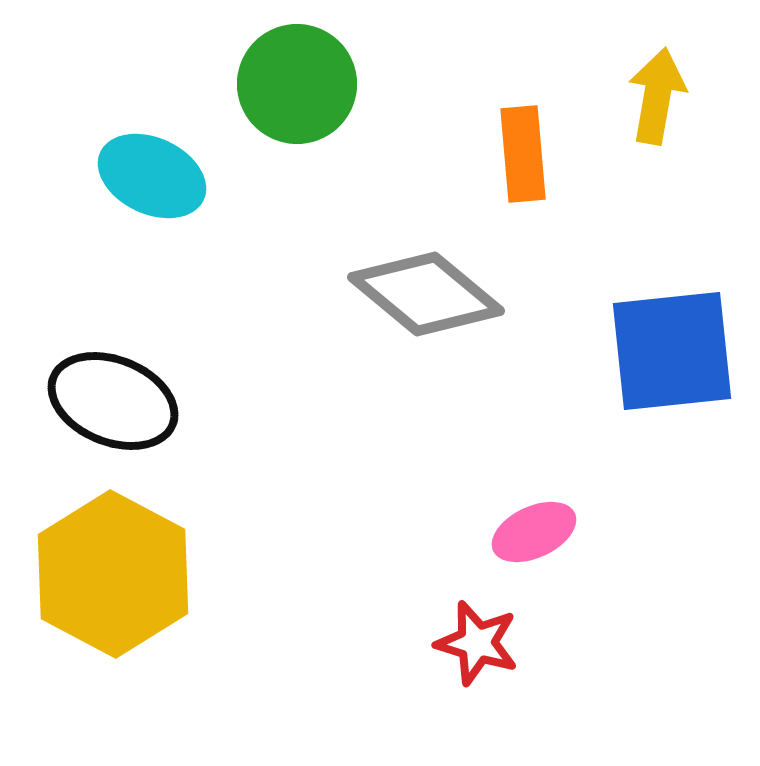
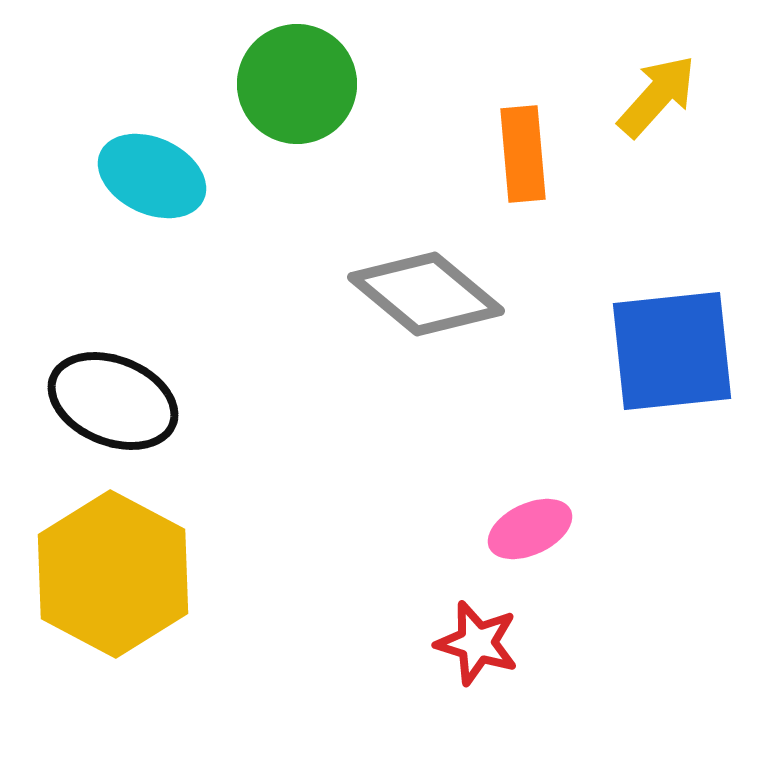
yellow arrow: rotated 32 degrees clockwise
pink ellipse: moved 4 px left, 3 px up
